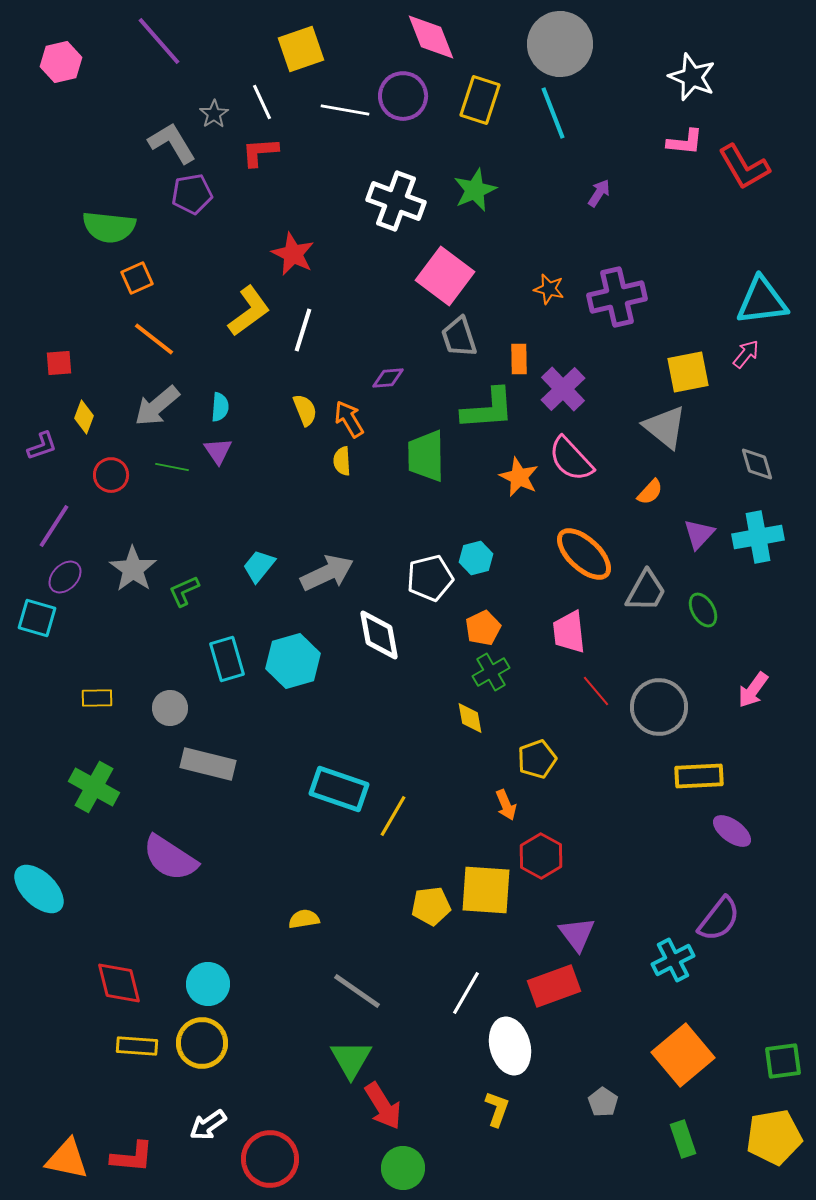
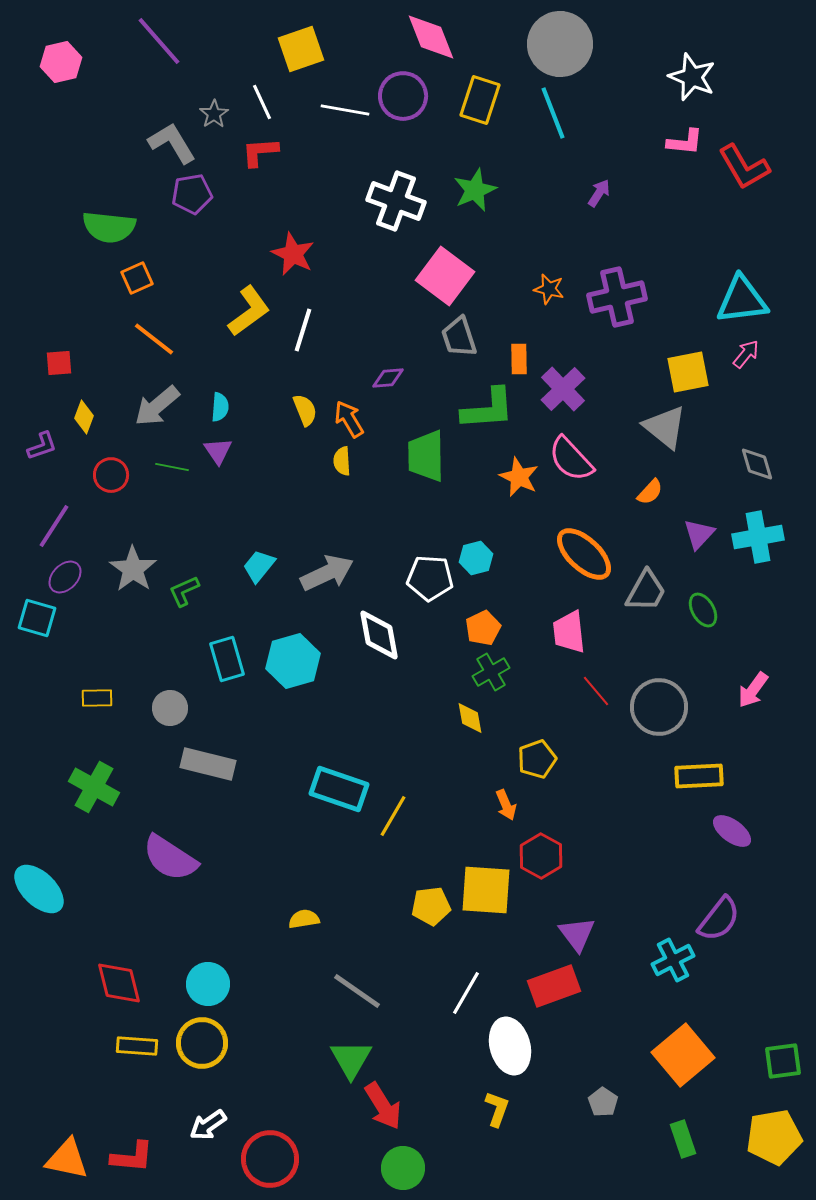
cyan triangle at (762, 301): moved 20 px left, 1 px up
white pentagon at (430, 578): rotated 18 degrees clockwise
